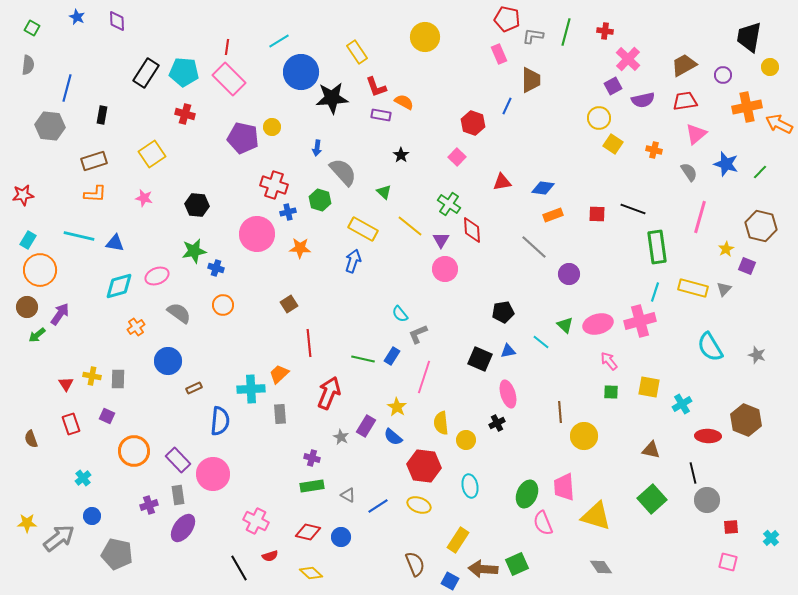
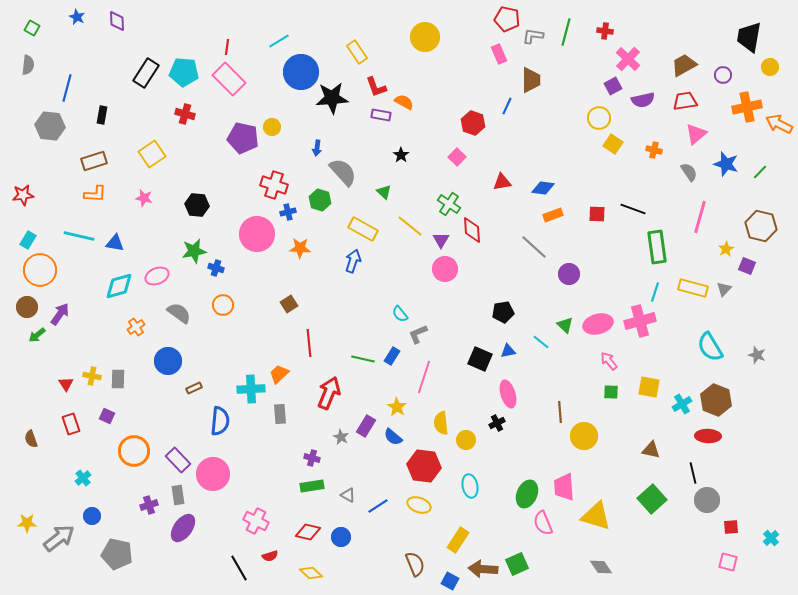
brown hexagon at (746, 420): moved 30 px left, 20 px up
